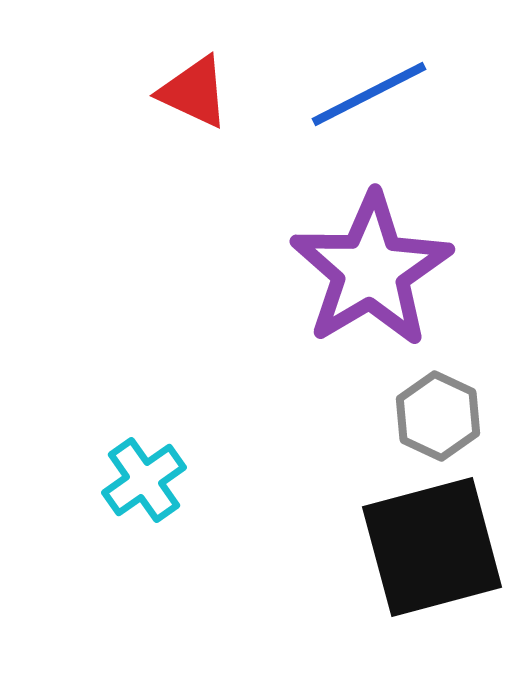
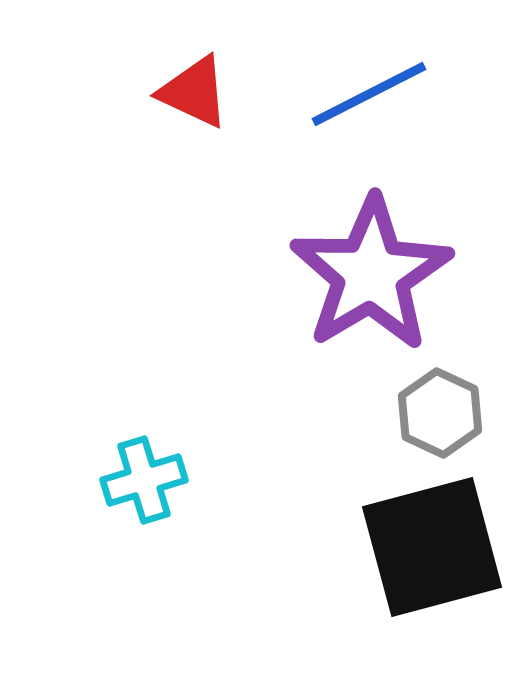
purple star: moved 4 px down
gray hexagon: moved 2 px right, 3 px up
cyan cross: rotated 18 degrees clockwise
